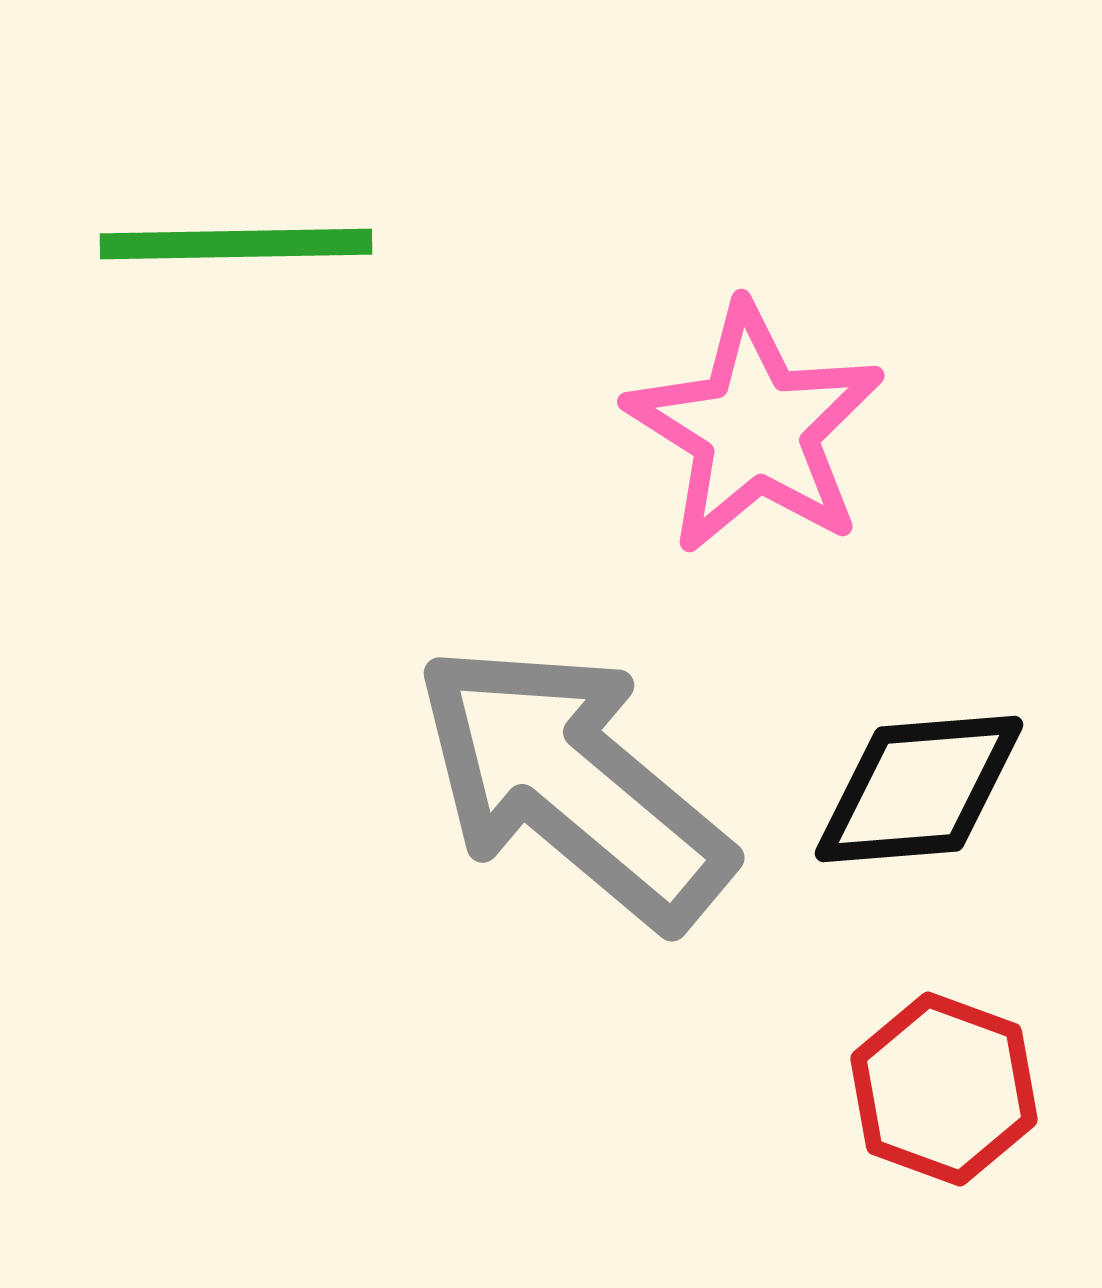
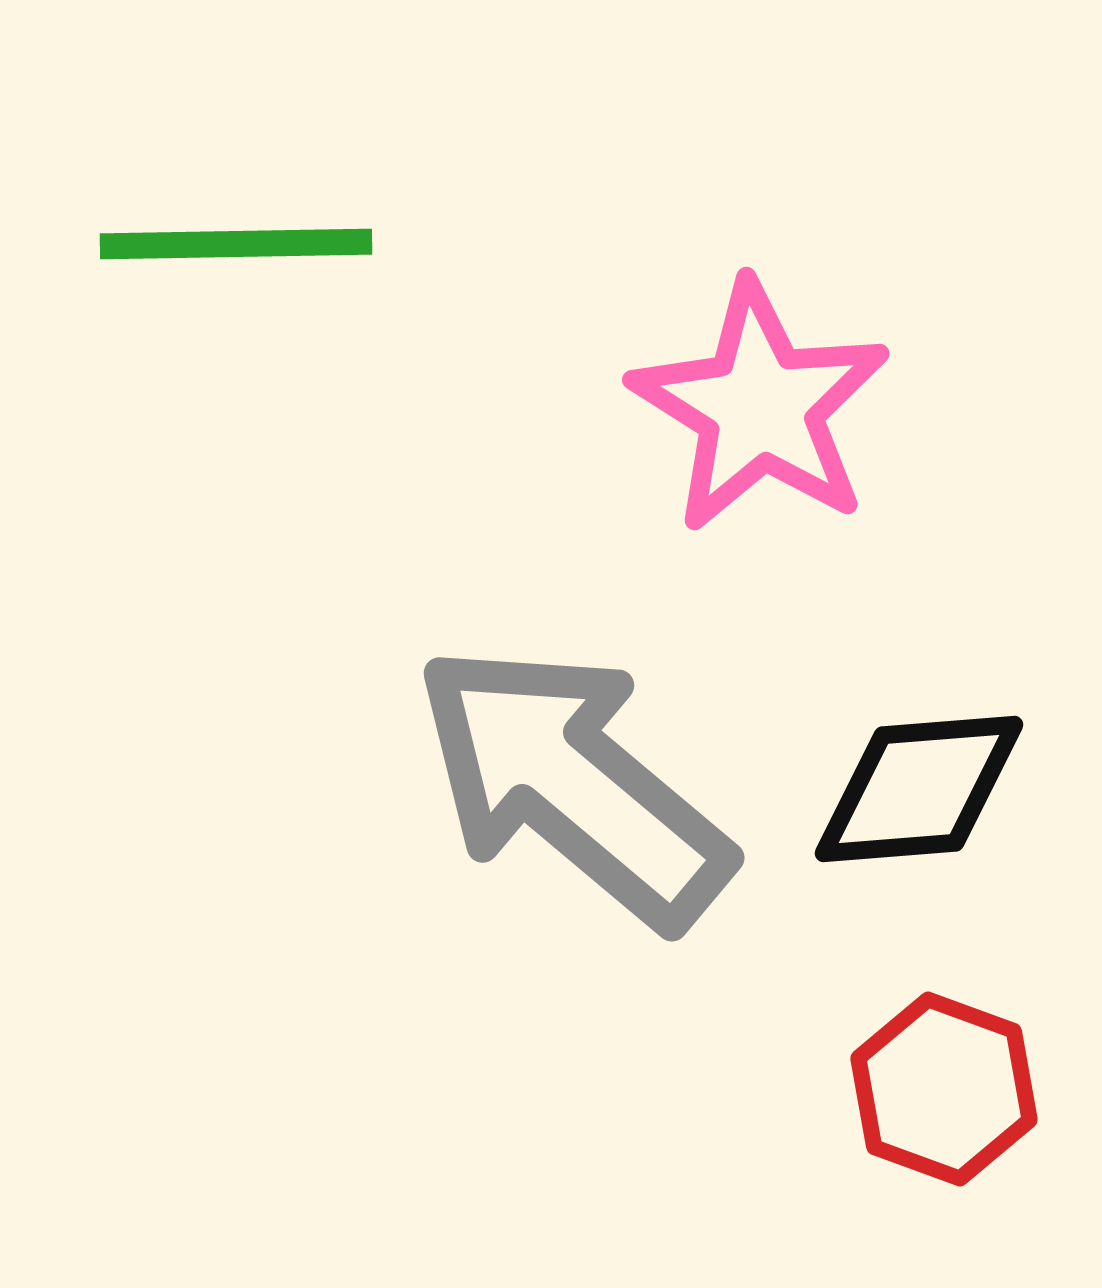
pink star: moved 5 px right, 22 px up
